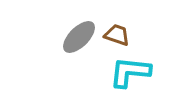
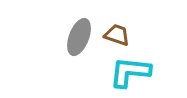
gray ellipse: rotated 24 degrees counterclockwise
